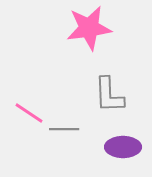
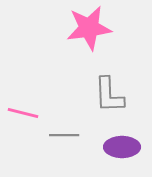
pink line: moved 6 px left; rotated 20 degrees counterclockwise
gray line: moved 6 px down
purple ellipse: moved 1 px left
